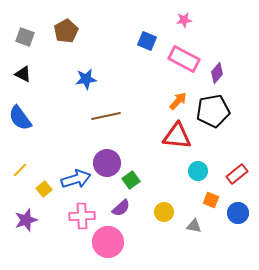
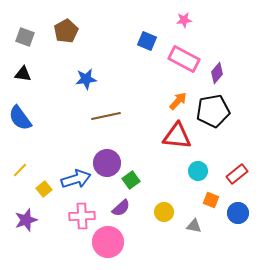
black triangle: rotated 18 degrees counterclockwise
